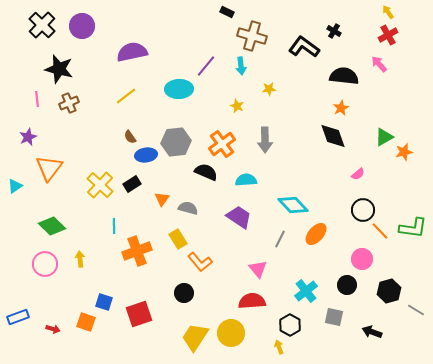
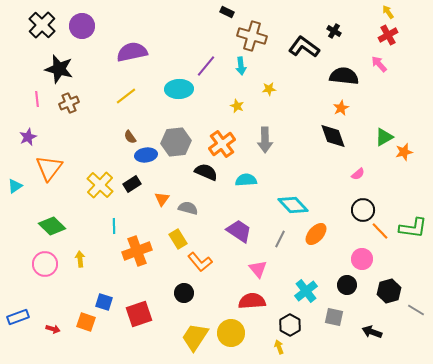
purple trapezoid at (239, 217): moved 14 px down
